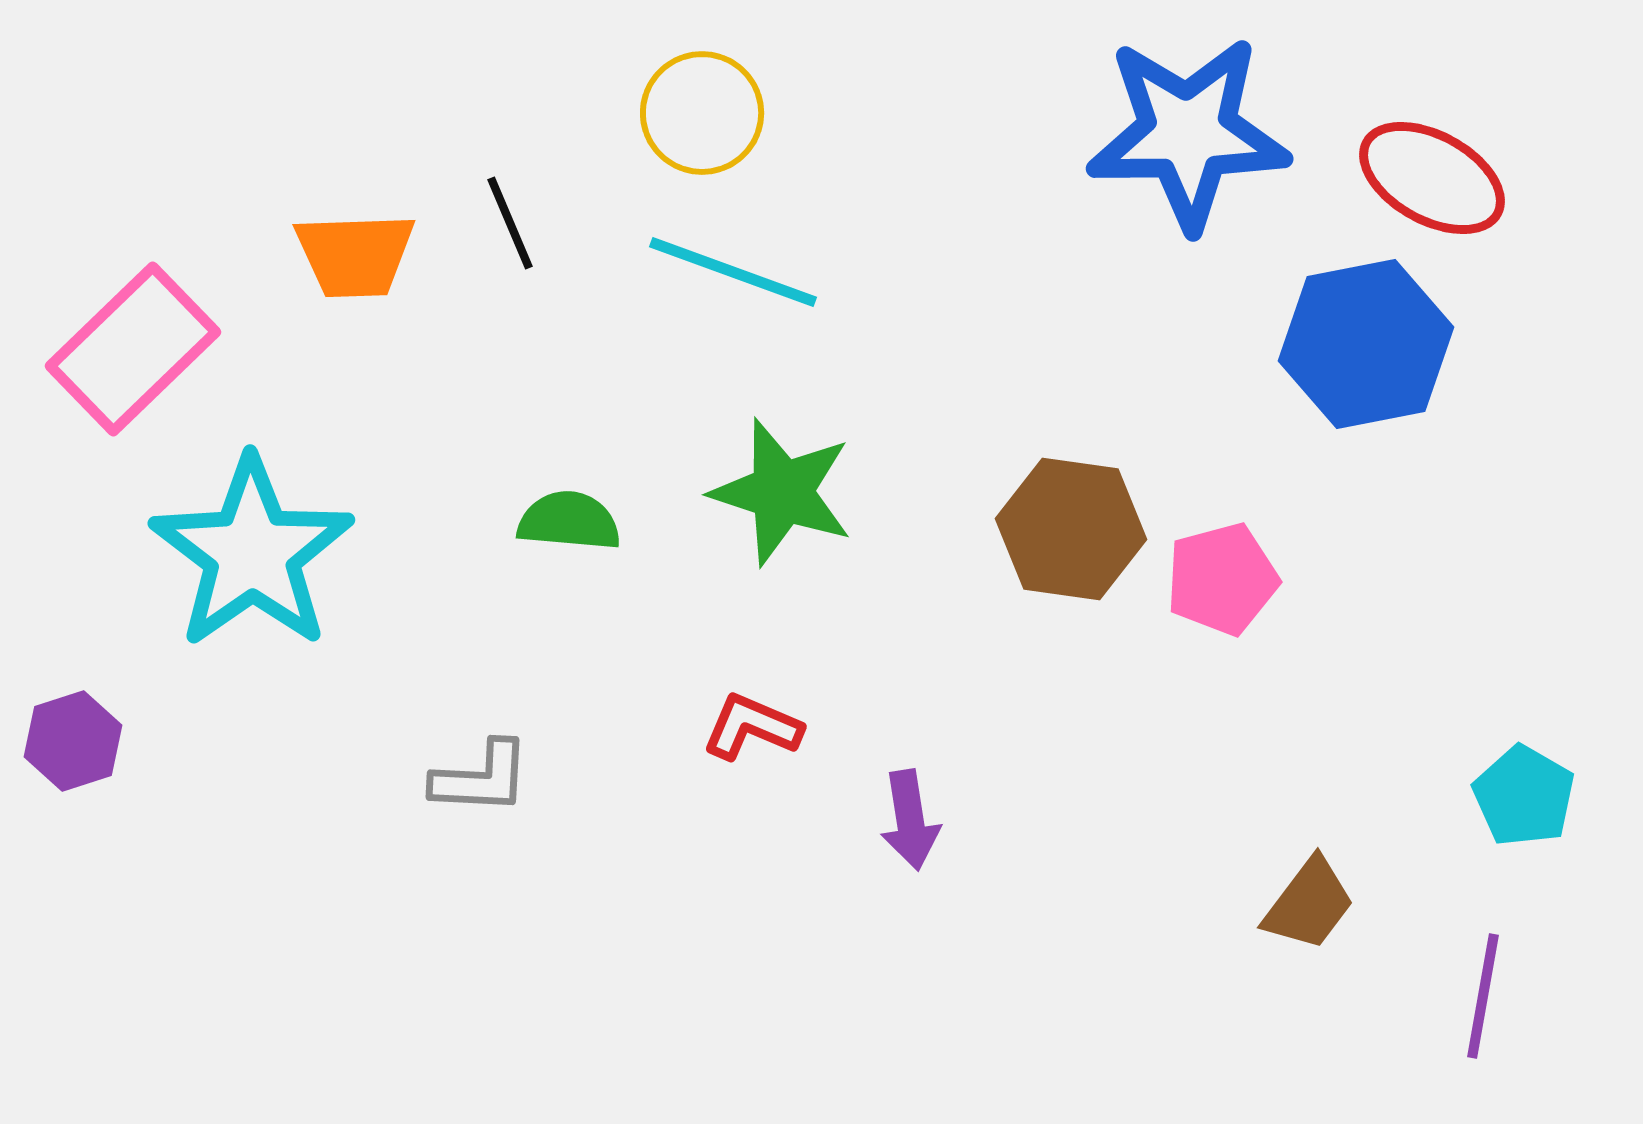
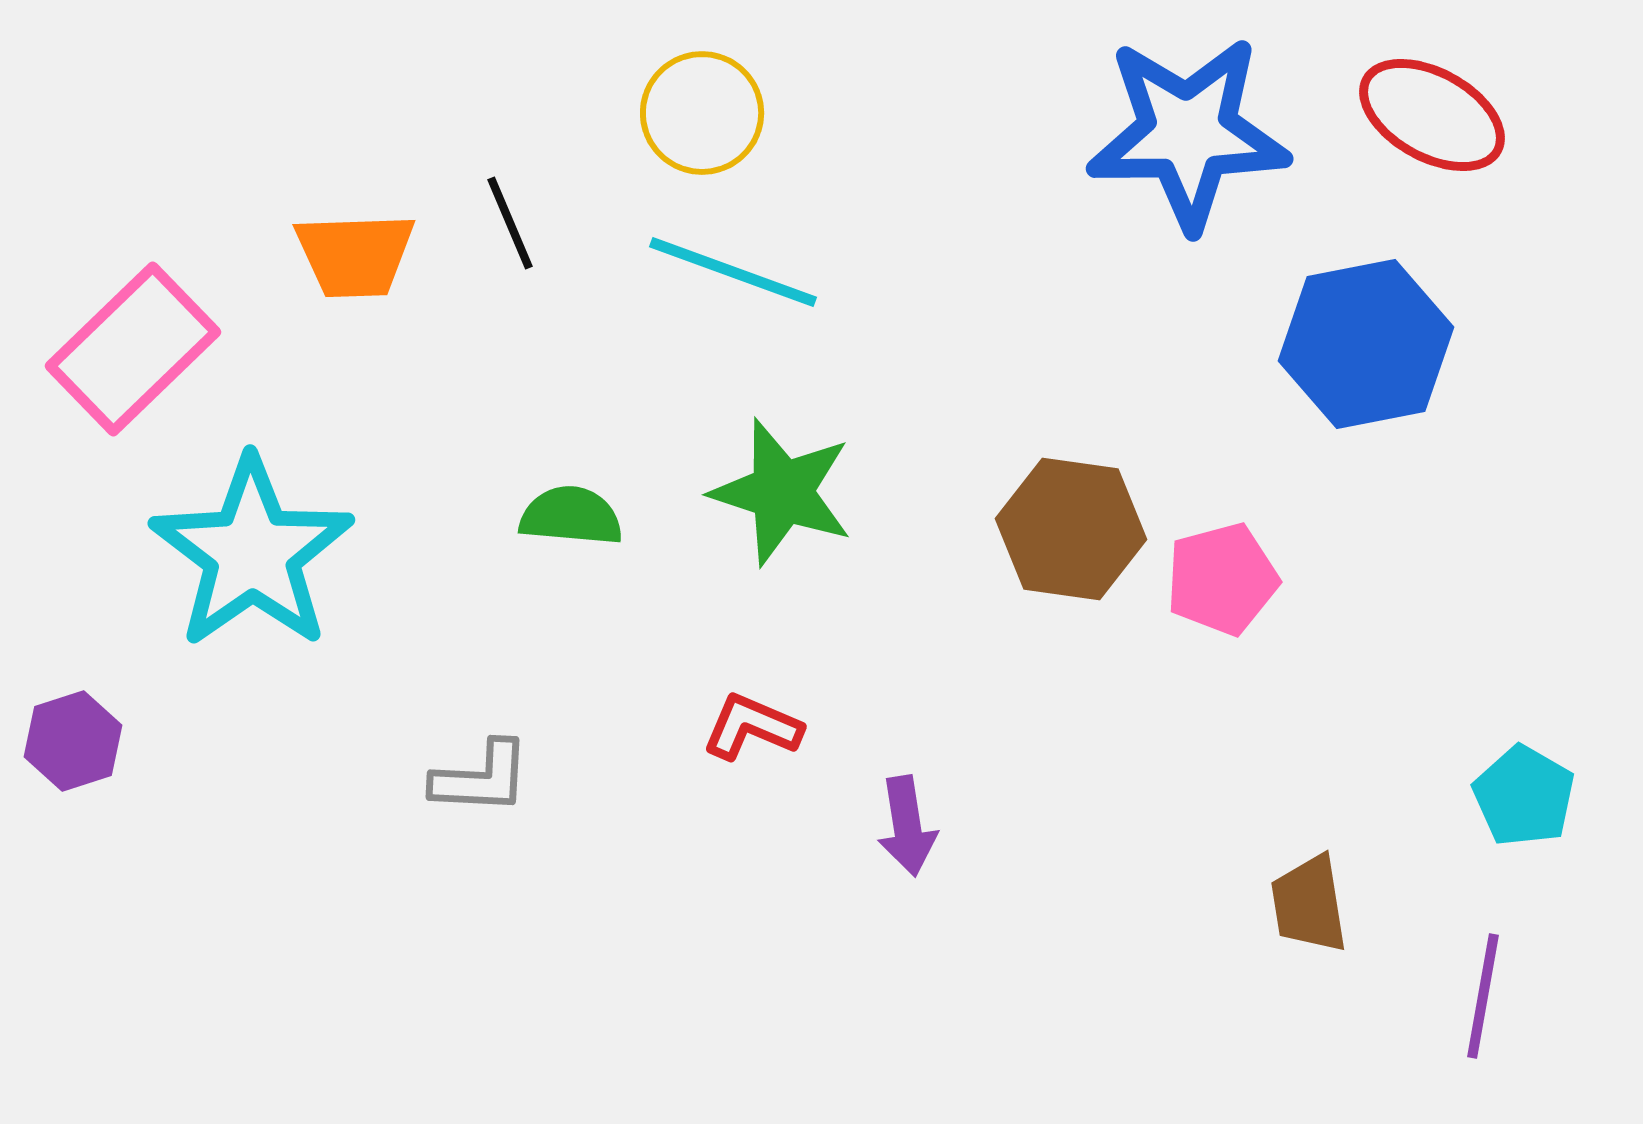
red ellipse: moved 63 px up
green semicircle: moved 2 px right, 5 px up
purple arrow: moved 3 px left, 6 px down
brown trapezoid: rotated 134 degrees clockwise
